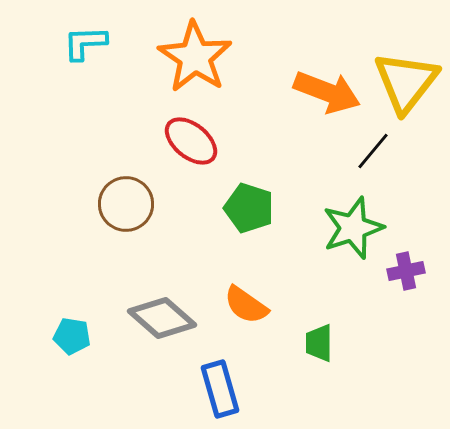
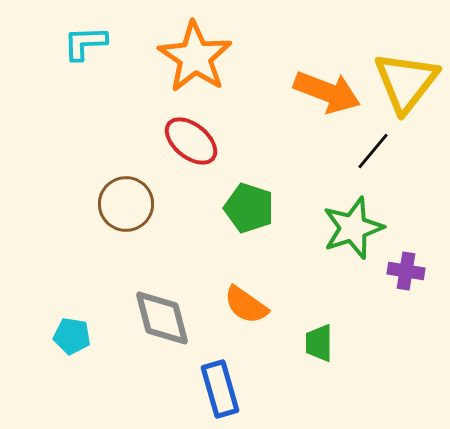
purple cross: rotated 21 degrees clockwise
gray diamond: rotated 34 degrees clockwise
